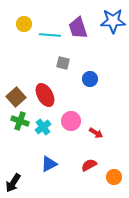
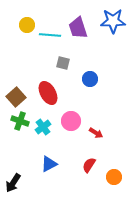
yellow circle: moved 3 px right, 1 px down
red ellipse: moved 3 px right, 2 px up
red semicircle: rotated 28 degrees counterclockwise
